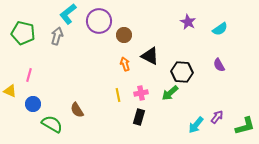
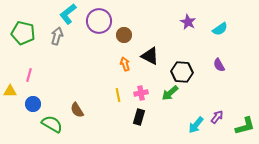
yellow triangle: rotated 24 degrees counterclockwise
